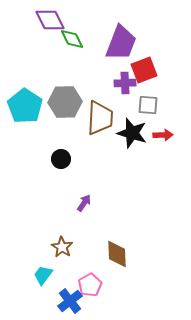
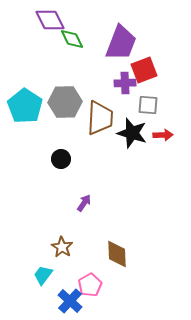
blue cross: rotated 10 degrees counterclockwise
